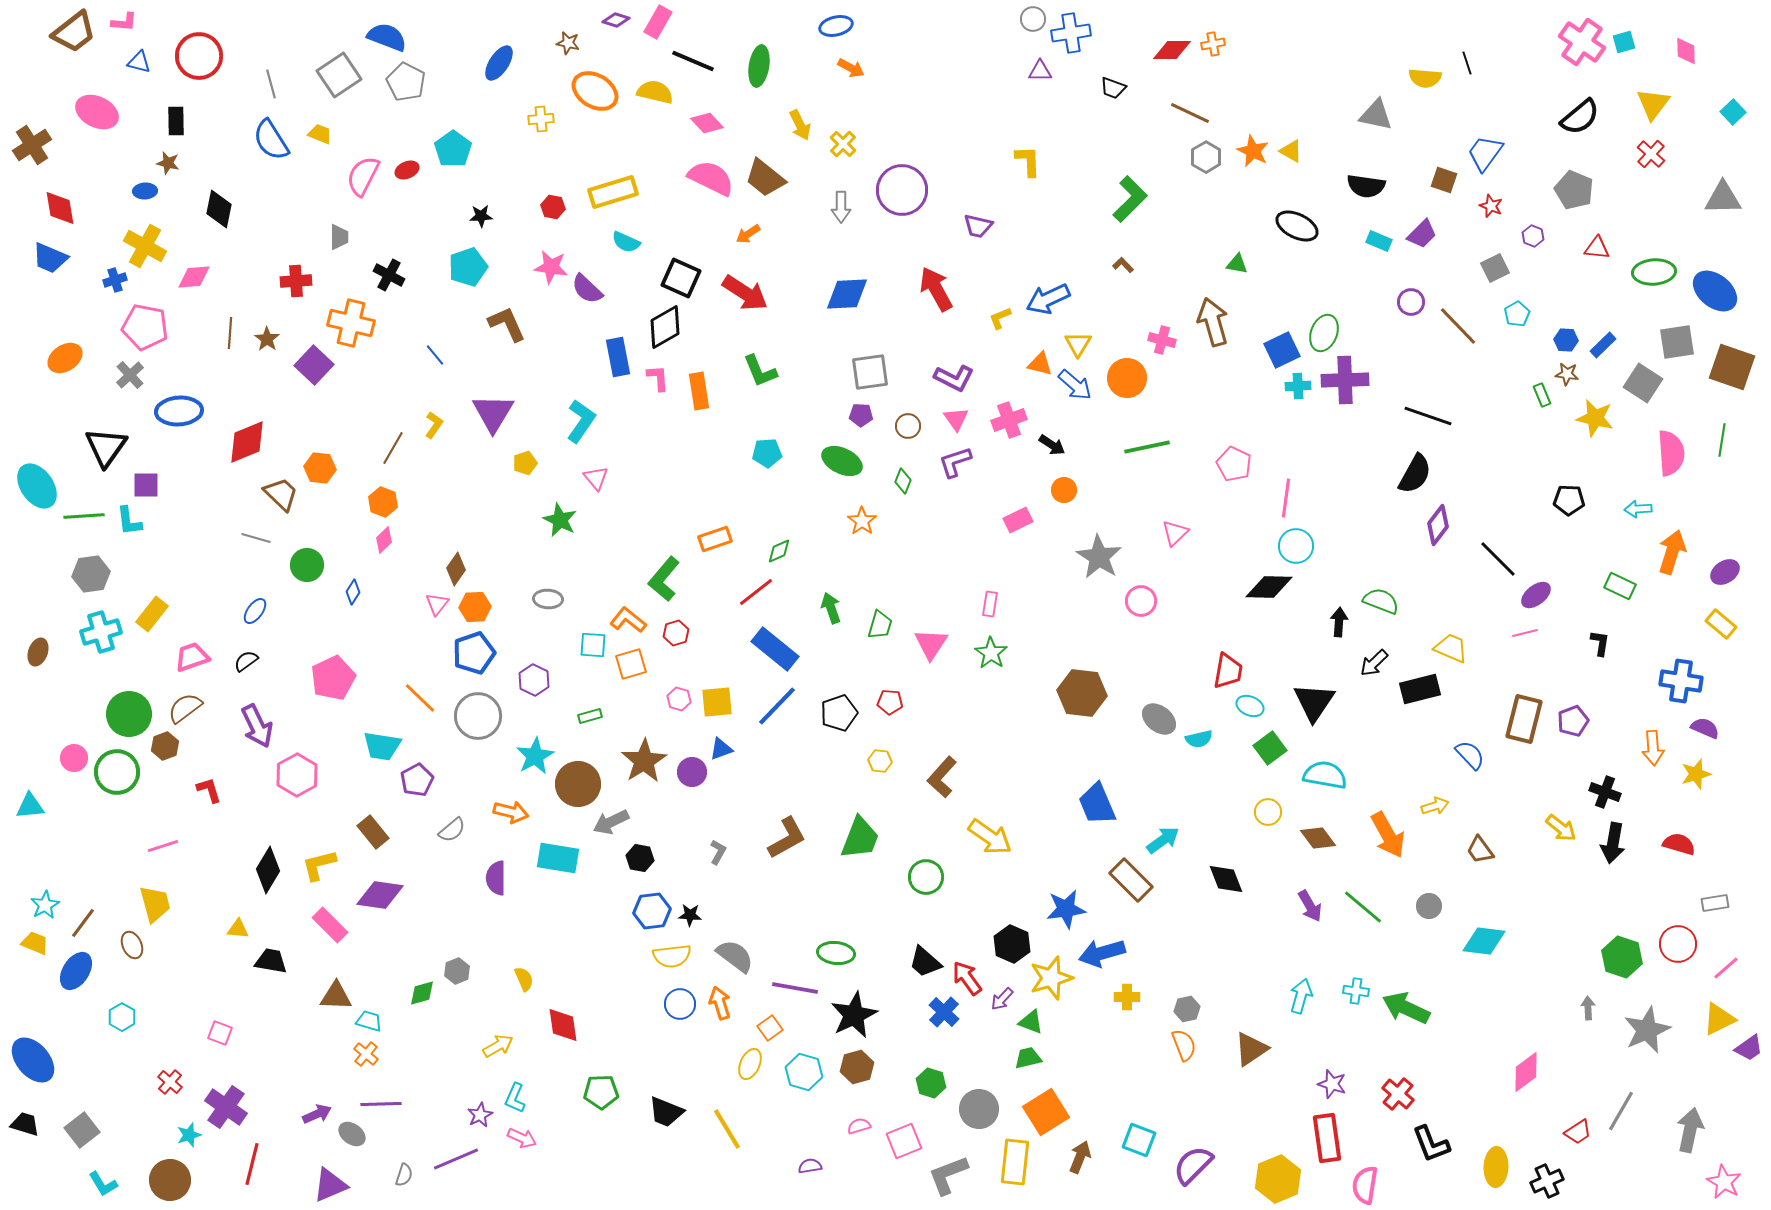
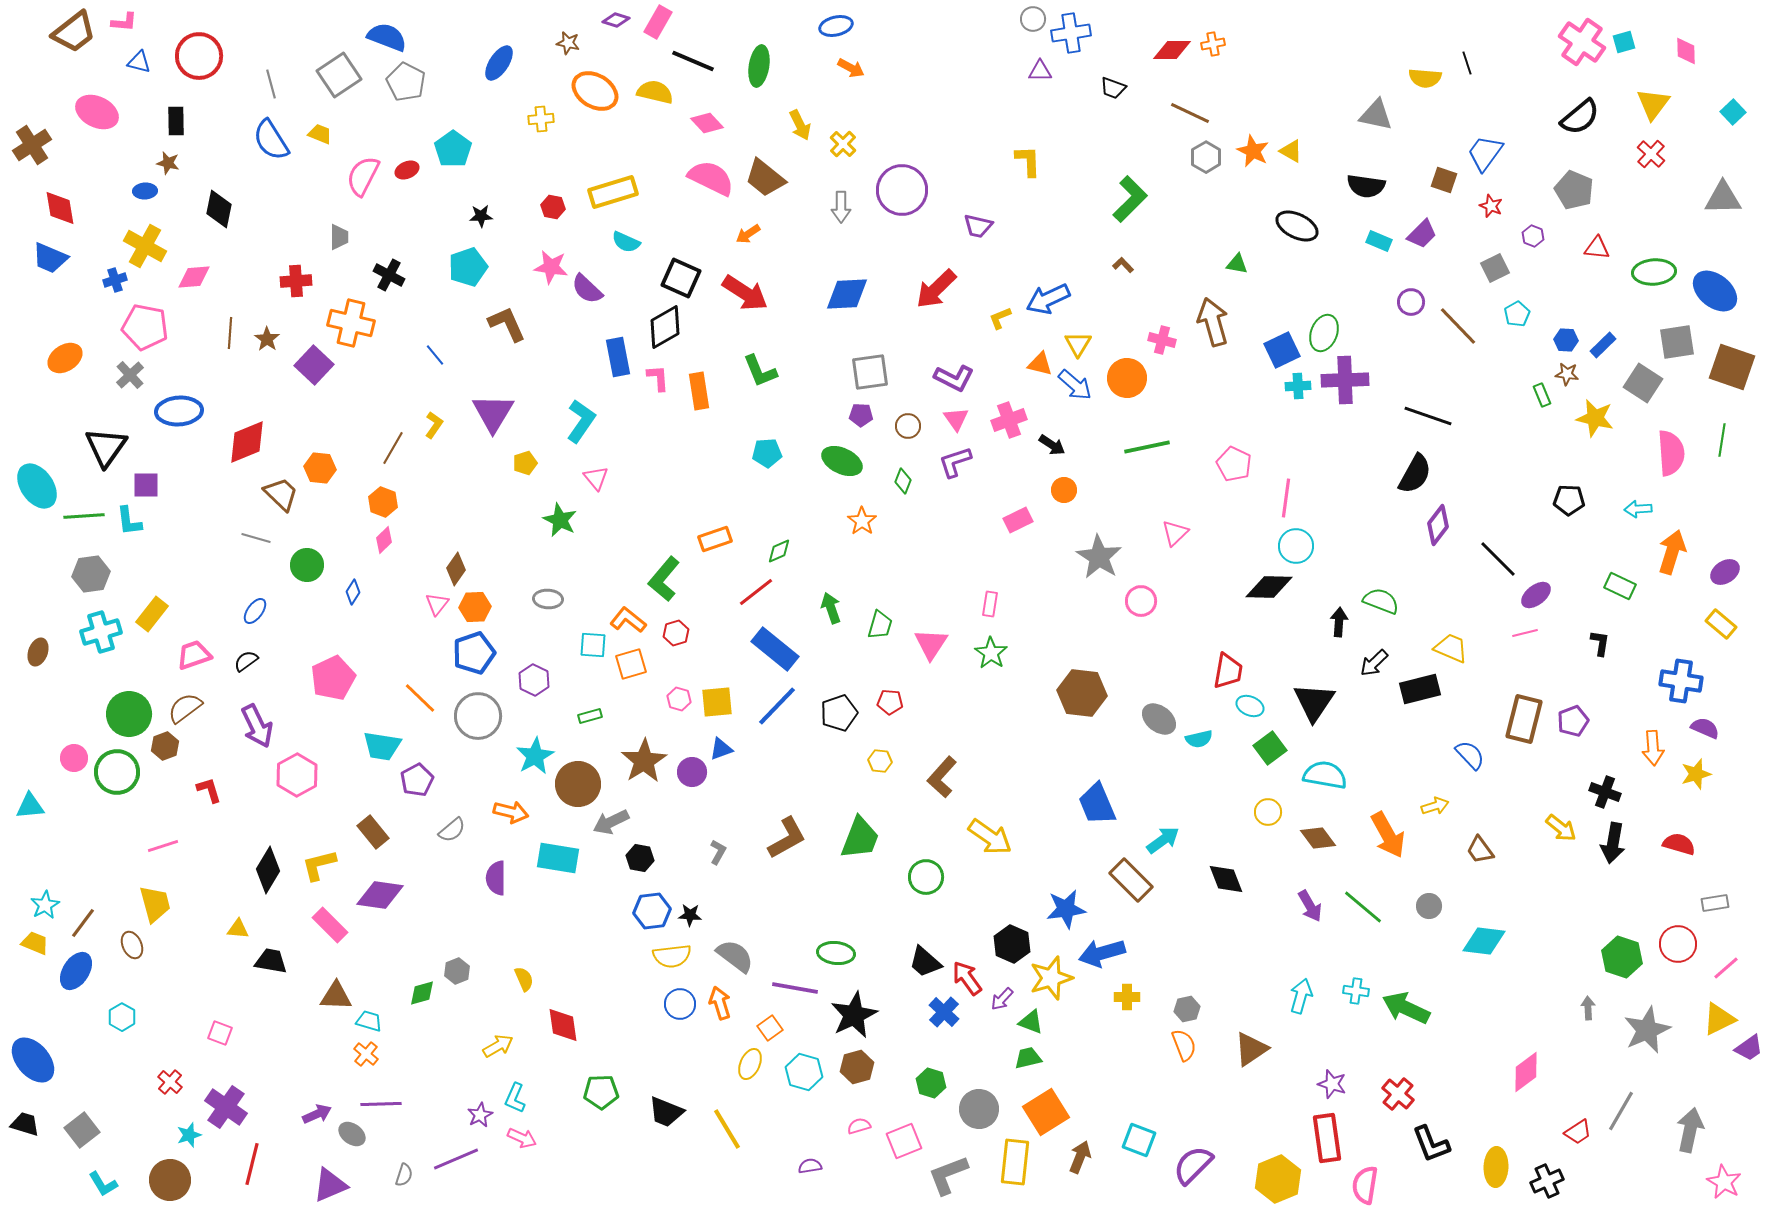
red arrow at (936, 289): rotated 105 degrees counterclockwise
pink trapezoid at (192, 657): moved 2 px right, 2 px up
